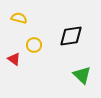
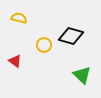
black diamond: rotated 25 degrees clockwise
yellow circle: moved 10 px right
red triangle: moved 1 px right, 2 px down
